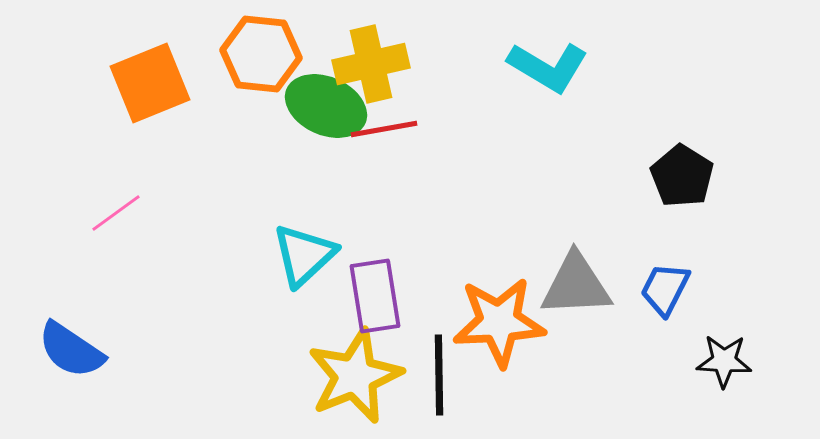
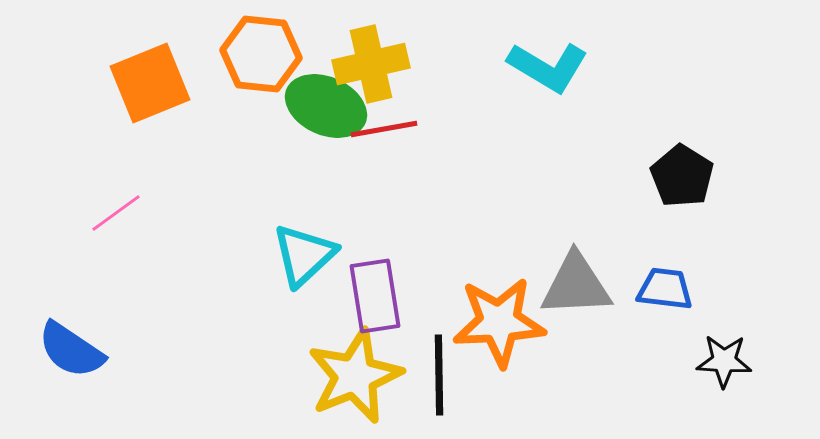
blue trapezoid: rotated 70 degrees clockwise
